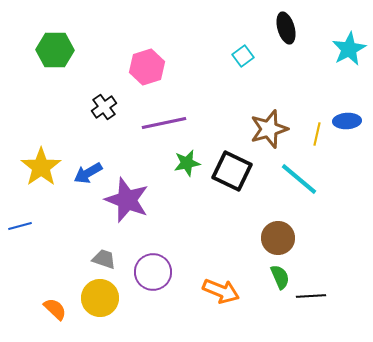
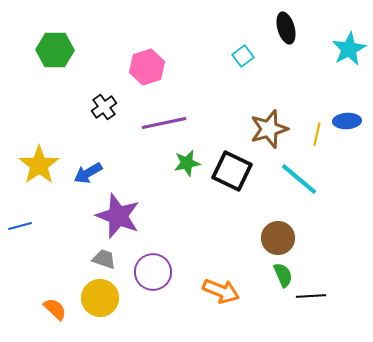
yellow star: moved 2 px left, 2 px up
purple star: moved 9 px left, 16 px down
green semicircle: moved 3 px right, 2 px up
